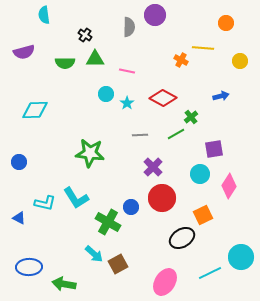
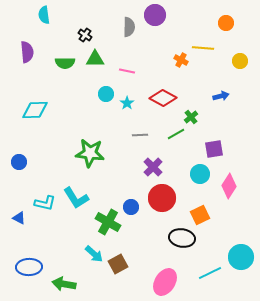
purple semicircle at (24, 52): moved 3 px right; rotated 80 degrees counterclockwise
orange square at (203, 215): moved 3 px left
black ellipse at (182, 238): rotated 40 degrees clockwise
